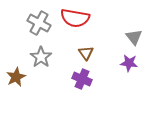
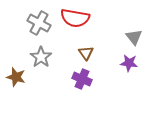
brown star: rotated 30 degrees counterclockwise
